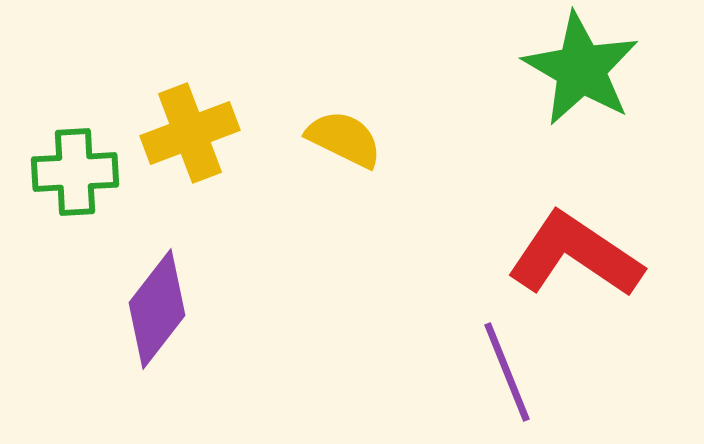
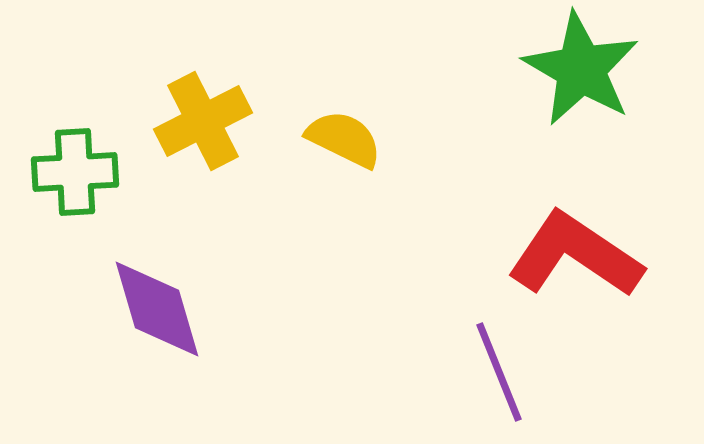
yellow cross: moved 13 px right, 12 px up; rotated 6 degrees counterclockwise
purple diamond: rotated 54 degrees counterclockwise
purple line: moved 8 px left
